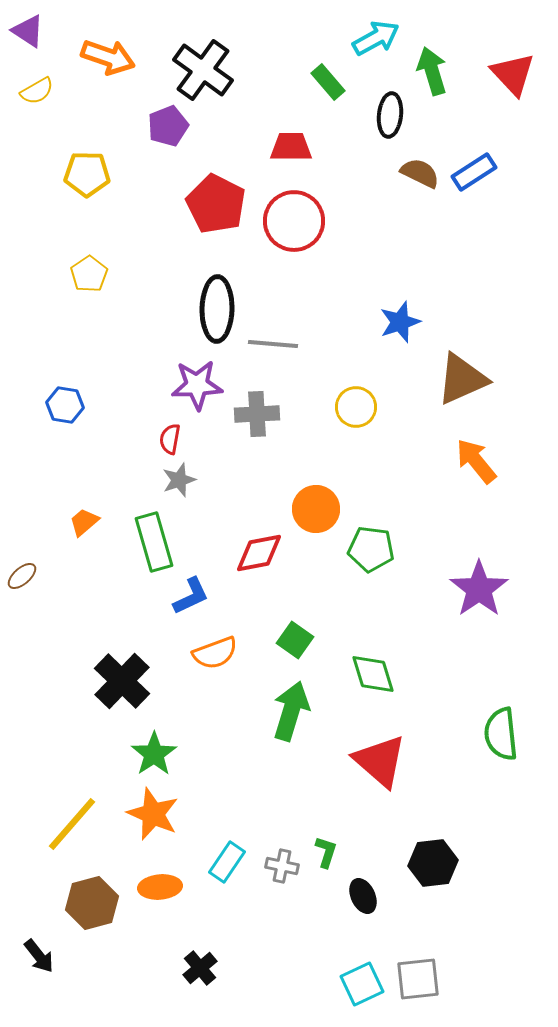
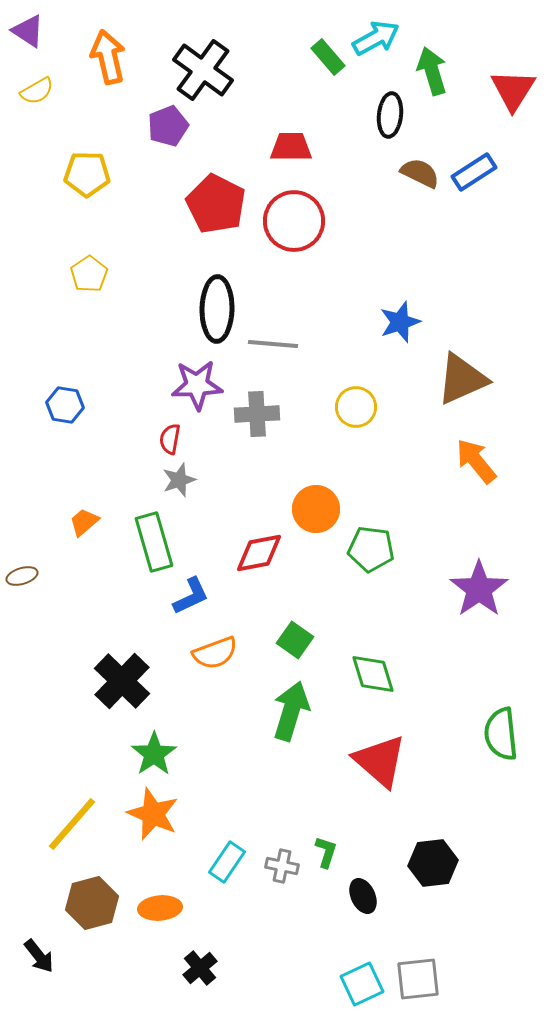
orange arrow at (108, 57): rotated 122 degrees counterclockwise
red triangle at (513, 74): moved 16 px down; rotated 15 degrees clockwise
green rectangle at (328, 82): moved 25 px up
brown ellipse at (22, 576): rotated 24 degrees clockwise
orange ellipse at (160, 887): moved 21 px down
